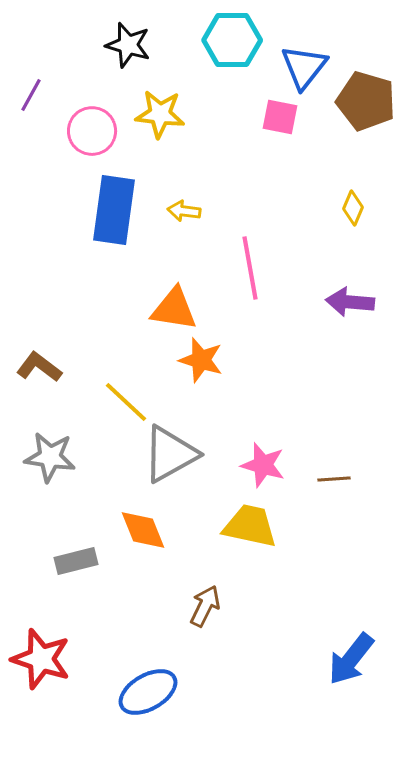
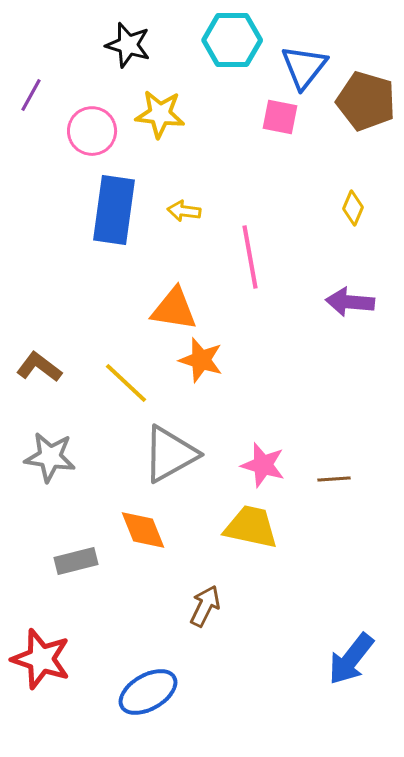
pink line: moved 11 px up
yellow line: moved 19 px up
yellow trapezoid: moved 1 px right, 1 px down
